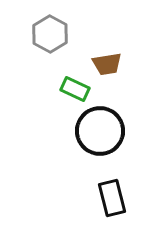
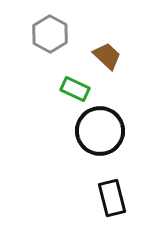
brown trapezoid: moved 8 px up; rotated 128 degrees counterclockwise
